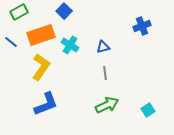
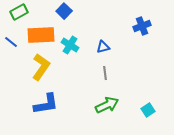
orange rectangle: rotated 16 degrees clockwise
blue L-shape: rotated 12 degrees clockwise
